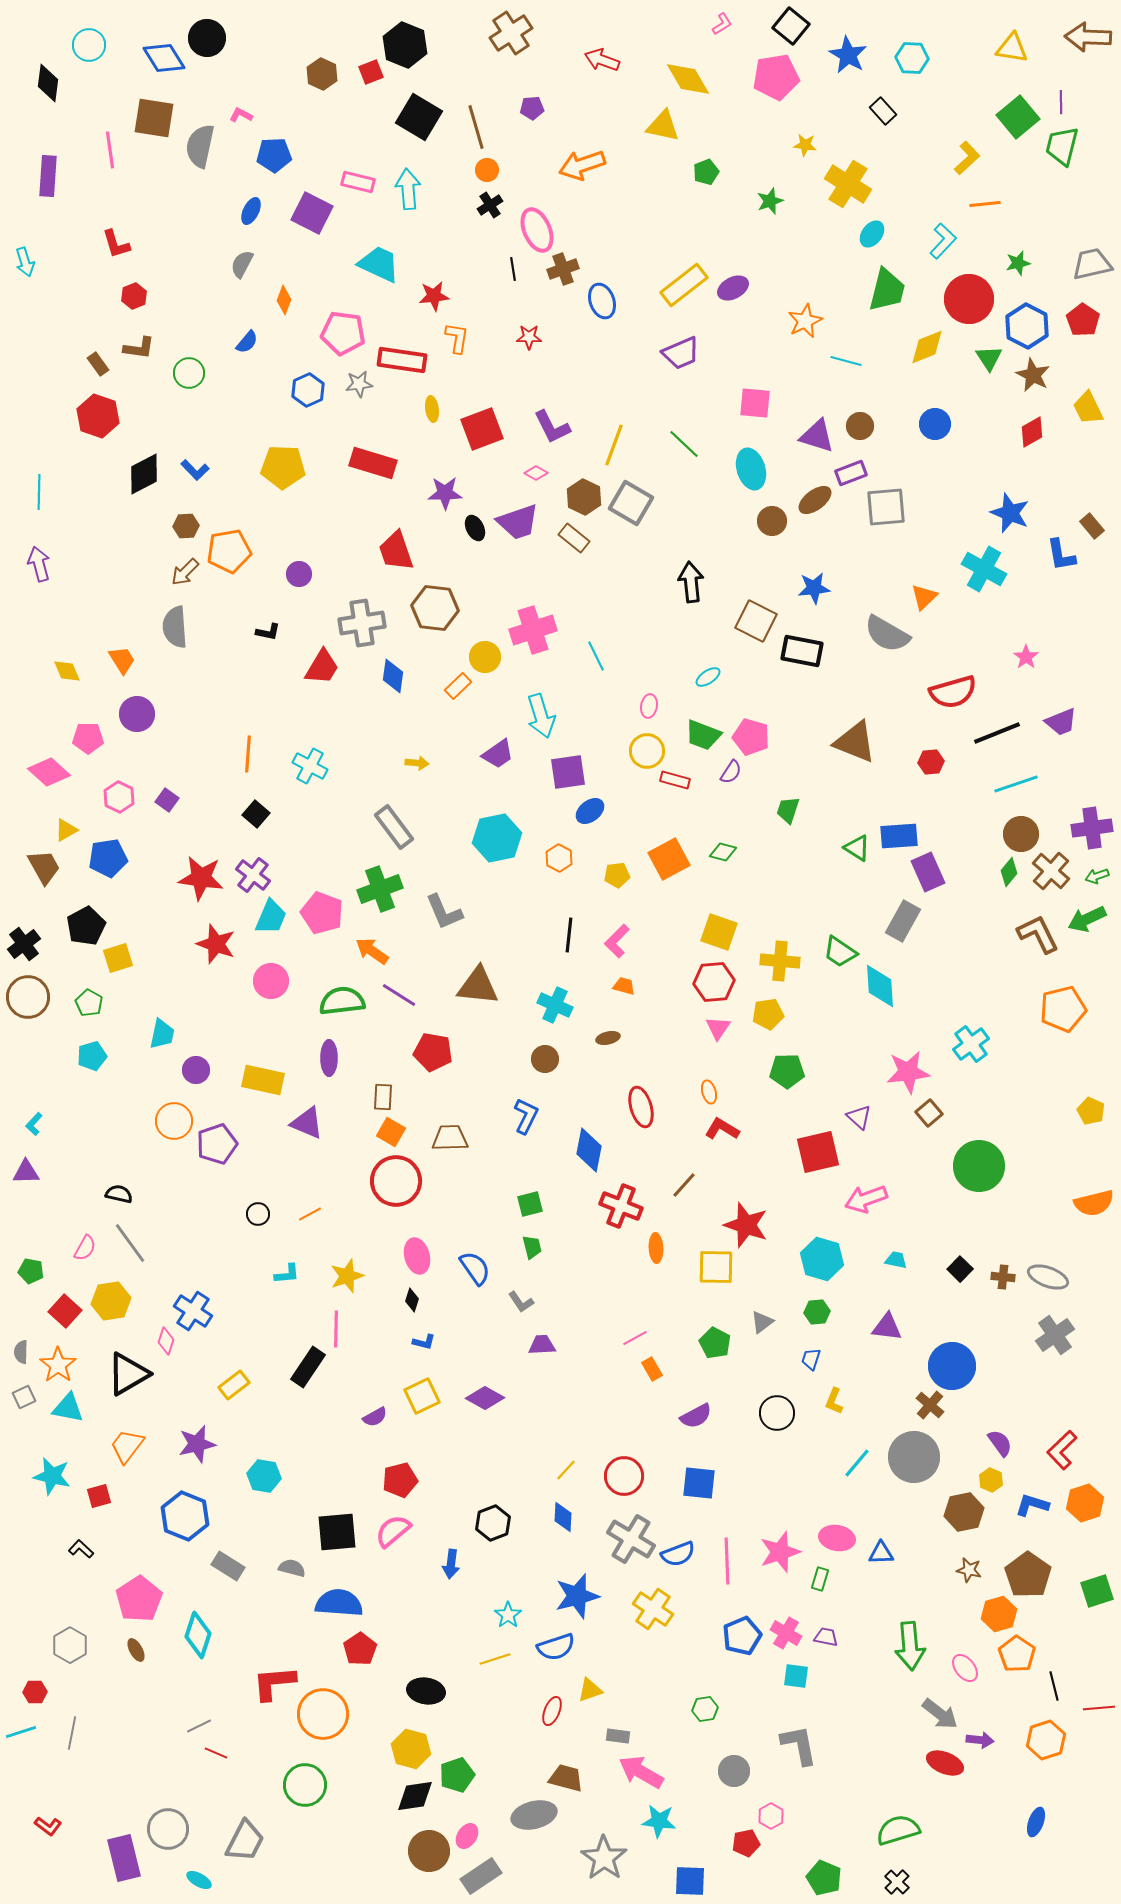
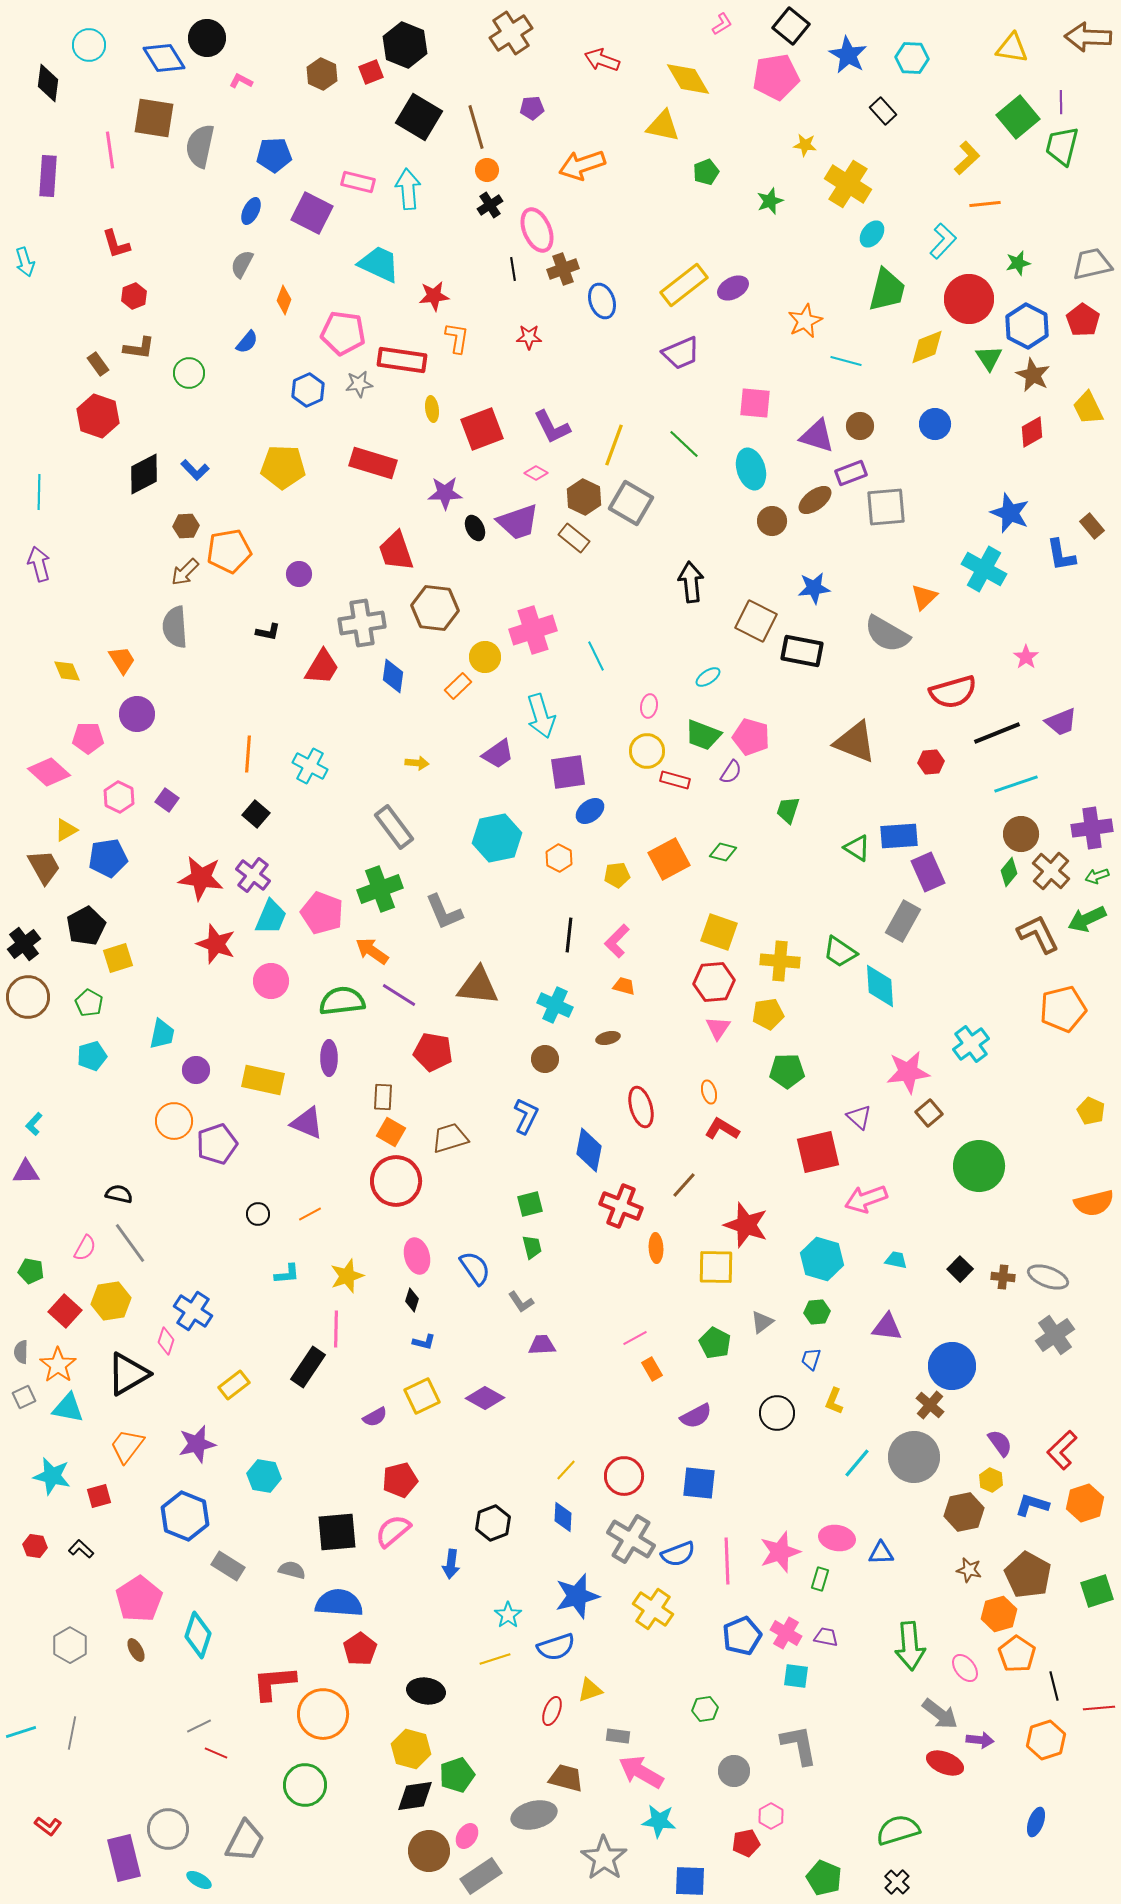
pink L-shape at (241, 115): moved 34 px up
brown trapezoid at (450, 1138): rotated 15 degrees counterclockwise
gray semicircle at (292, 1568): moved 2 px down
brown pentagon at (1028, 1575): rotated 6 degrees counterclockwise
red hexagon at (35, 1692): moved 146 px up; rotated 10 degrees clockwise
